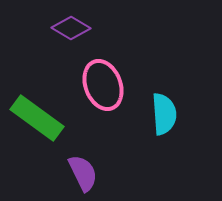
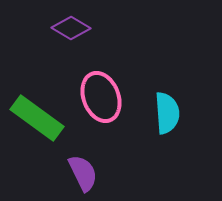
pink ellipse: moved 2 px left, 12 px down
cyan semicircle: moved 3 px right, 1 px up
